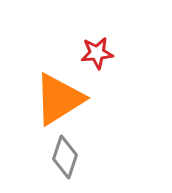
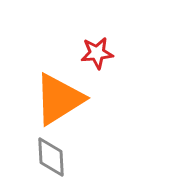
gray diamond: moved 14 px left; rotated 21 degrees counterclockwise
